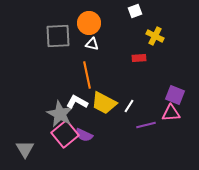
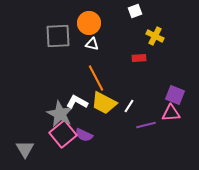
orange line: moved 9 px right, 3 px down; rotated 16 degrees counterclockwise
pink square: moved 2 px left
